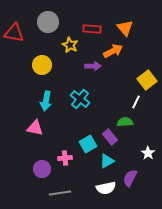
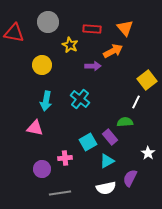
cyan square: moved 2 px up
